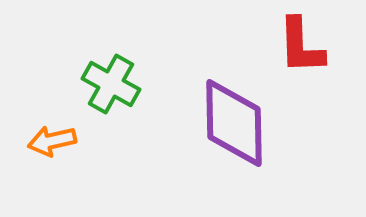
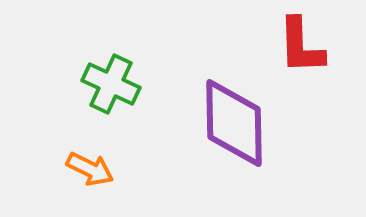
green cross: rotated 4 degrees counterclockwise
orange arrow: moved 38 px right, 28 px down; rotated 141 degrees counterclockwise
